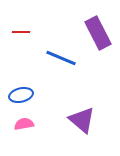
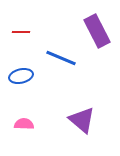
purple rectangle: moved 1 px left, 2 px up
blue ellipse: moved 19 px up
pink semicircle: rotated 12 degrees clockwise
